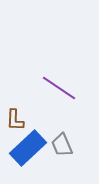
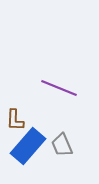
purple line: rotated 12 degrees counterclockwise
blue rectangle: moved 2 px up; rotated 6 degrees counterclockwise
